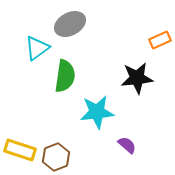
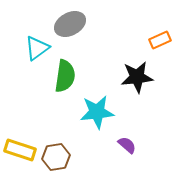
black star: moved 1 px up
brown hexagon: rotated 12 degrees clockwise
